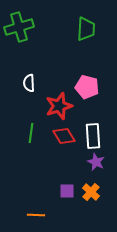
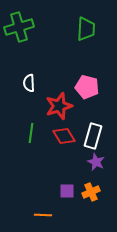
white rectangle: rotated 20 degrees clockwise
orange cross: rotated 24 degrees clockwise
orange line: moved 7 px right
